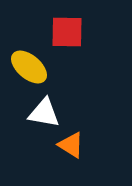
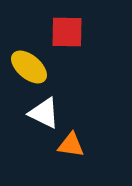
white triangle: rotated 16 degrees clockwise
orange triangle: rotated 24 degrees counterclockwise
